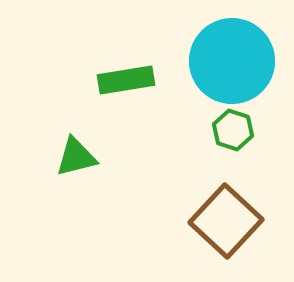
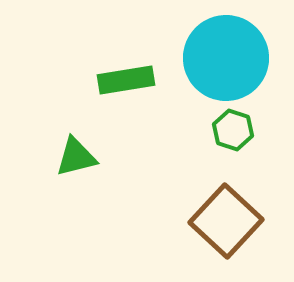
cyan circle: moved 6 px left, 3 px up
